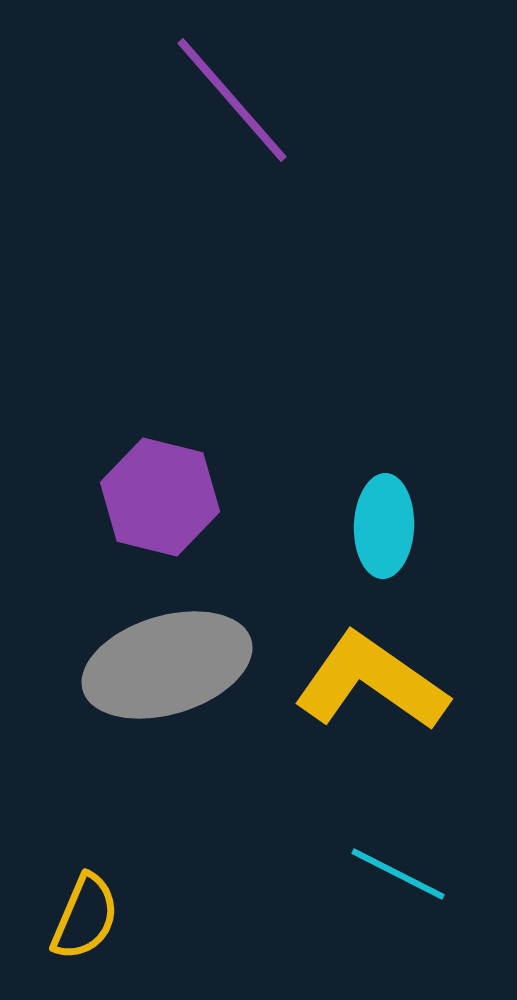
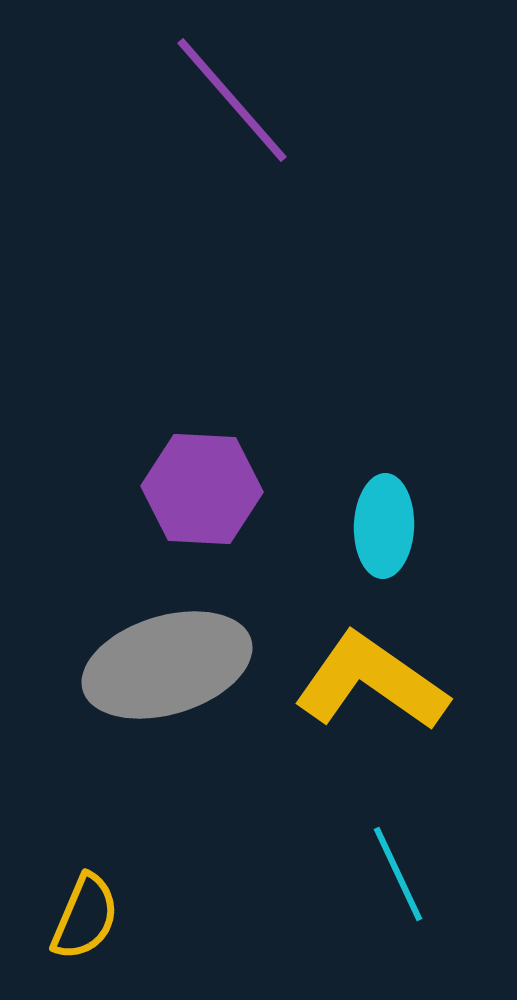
purple hexagon: moved 42 px right, 8 px up; rotated 11 degrees counterclockwise
cyan line: rotated 38 degrees clockwise
